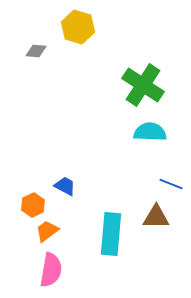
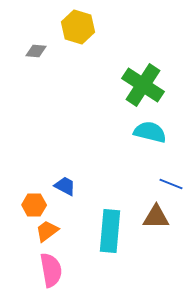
cyan semicircle: rotated 12 degrees clockwise
orange hexagon: moved 1 px right; rotated 25 degrees clockwise
cyan rectangle: moved 1 px left, 3 px up
pink semicircle: rotated 20 degrees counterclockwise
